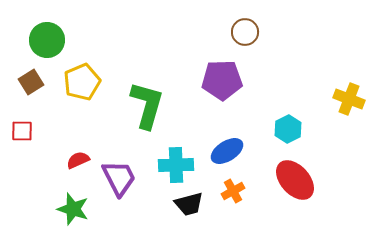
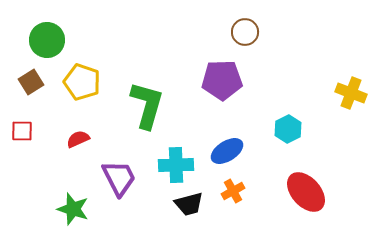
yellow pentagon: rotated 30 degrees counterclockwise
yellow cross: moved 2 px right, 6 px up
red semicircle: moved 21 px up
red ellipse: moved 11 px right, 12 px down
